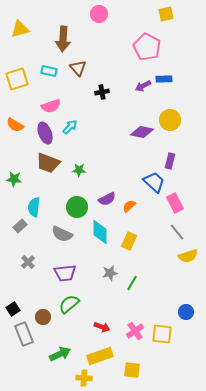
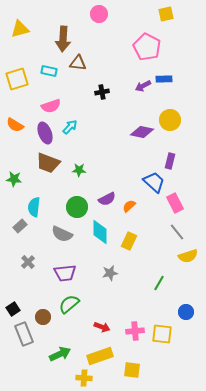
brown triangle at (78, 68): moved 5 px up; rotated 42 degrees counterclockwise
green line at (132, 283): moved 27 px right
pink cross at (135, 331): rotated 30 degrees clockwise
